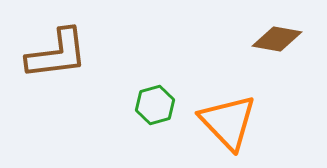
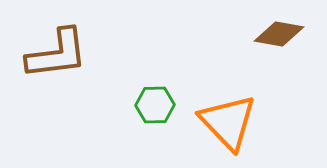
brown diamond: moved 2 px right, 5 px up
green hexagon: rotated 15 degrees clockwise
